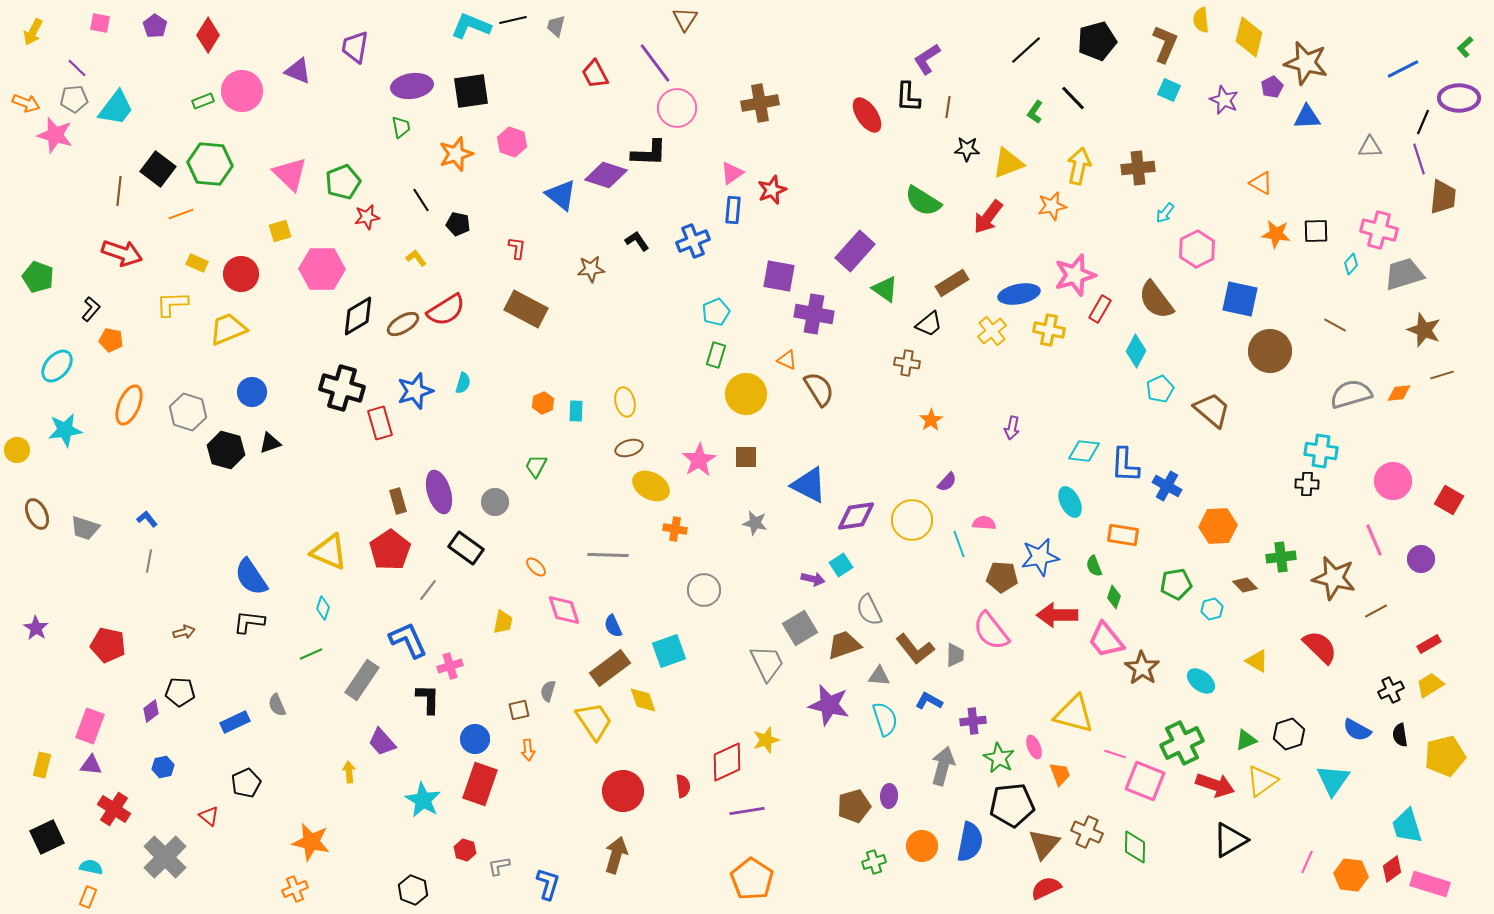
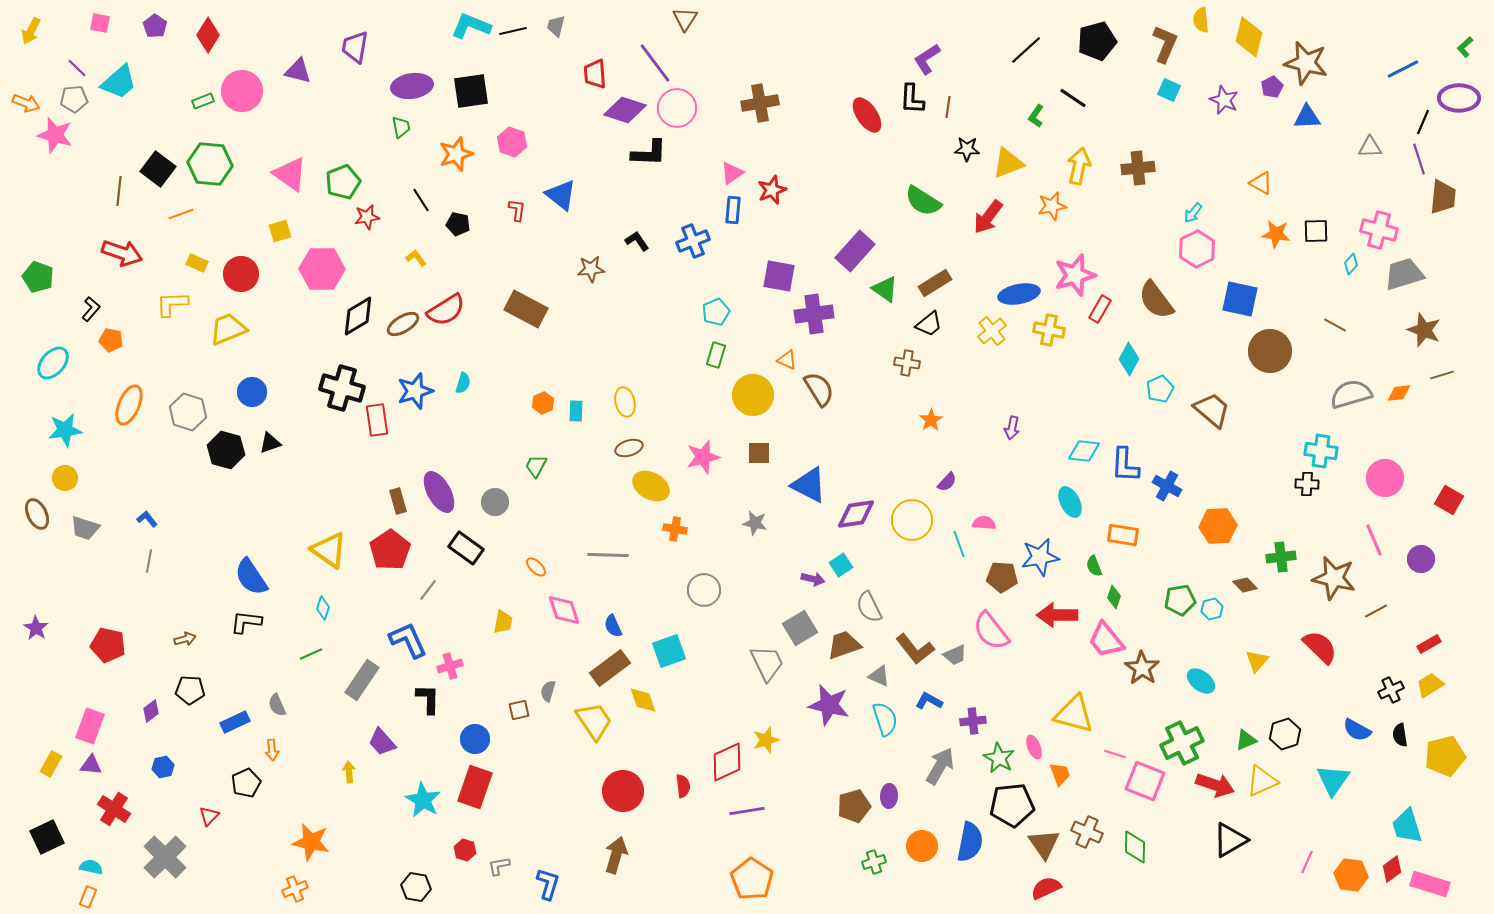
black line at (513, 20): moved 11 px down
yellow arrow at (33, 32): moved 2 px left, 1 px up
purple triangle at (298, 71): rotated 8 degrees counterclockwise
red trapezoid at (595, 74): rotated 24 degrees clockwise
black L-shape at (908, 97): moved 4 px right, 2 px down
black line at (1073, 98): rotated 12 degrees counterclockwise
cyan trapezoid at (116, 108): moved 3 px right, 26 px up; rotated 12 degrees clockwise
green L-shape at (1035, 112): moved 1 px right, 4 px down
pink triangle at (290, 174): rotated 9 degrees counterclockwise
purple diamond at (606, 175): moved 19 px right, 65 px up
cyan arrow at (1165, 213): moved 28 px right
red L-shape at (517, 248): moved 38 px up
brown rectangle at (952, 283): moved 17 px left
purple cross at (814, 314): rotated 18 degrees counterclockwise
cyan diamond at (1136, 351): moved 7 px left, 8 px down
cyan ellipse at (57, 366): moved 4 px left, 3 px up
yellow circle at (746, 394): moved 7 px right, 1 px down
red rectangle at (380, 423): moved 3 px left, 3 px up; rotated 8 degrees clockwise
yellow circle at (17, 450): moved 48 px right, 28 px down
brown square at (746, 457): moved 13 px right, 4 px up
pink star at (699, 460): moved 4 px right, 3 px up; rotated 16 degrees clockwise
pink circle at (1393, 481): moved 8 px left, 3 px up
purple ellipse at (439, 492): rotated 12 degrees counterclockwise
purple diamond at (856, 516): moved 2 px up
yellow triangle at (329, 552): moved 2 px up; rotated 12 degrees clockwise
green pentagon at (1176, 584): moved 4 px right, 16 px down
gray semicircle at (869, 610): moved 3 px up
black L-shape at (249, 622): moved 3 px left
brown arrow at (184, 632): moved 1 px right, 7 px down
gray trapezoid at (955, 655): rotated 65 degrees clockwise
yellow triangle at (1257, 661): rotated 40 degrees clockwise
gray triangle at (879, 676): rotated 20 degrees clockwise
black pentagon at (180, 692): moved 10 px right, 2 px up
black hexagon at (1289, 734): moved 4 px left
orange arrow at (528, 750): moved 256 px left
yellow rectangle at (42, 765): moved 9 px right, 1 px up; rotated 15 degrees clockwise
gray arrow at (943, 766): moved 3 px left; rotated 15 degrees clockwise
yellow triangle at (1262, 781): rotated 12 degrees clockwise
red rectangle at (480, 784): moved 5 px left, 3 px down
red triangle at (209, 816): rotated 35 degrees clockwise
brown triangle at (1044, 844): rotated 16 degrees counterclockwise
black hexagon at (413, 890): moved 3 px right, 3 px up; rotated 12 degrees counterclockwise
